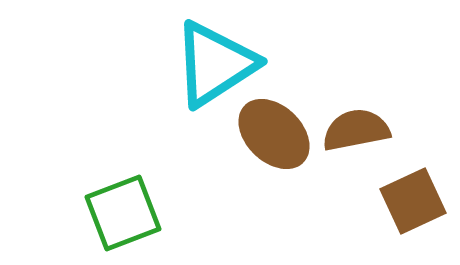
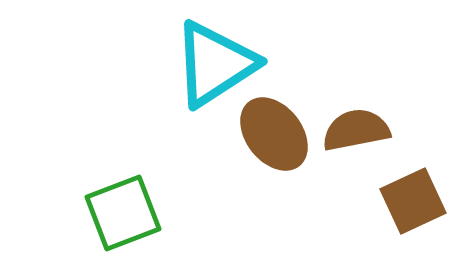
brown ellipse: rotated 8 degrees clockwise
